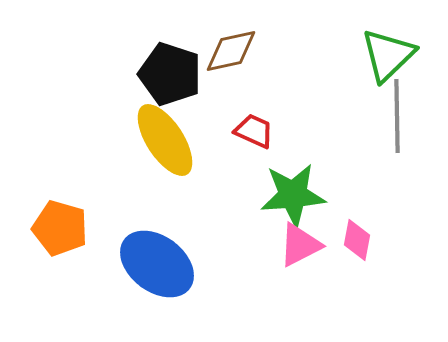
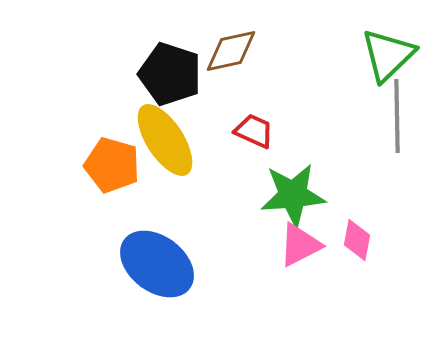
orange pentagon: moved 52 px right, 63 px up
